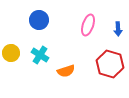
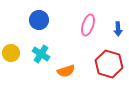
cyan cross: moved 1 px right, 1 px up
red hexagon: moved 1 px left
